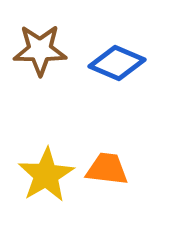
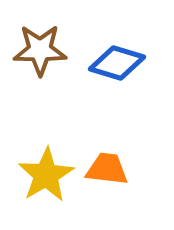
blue diamond: rotated 6 degrees counterclockwise
